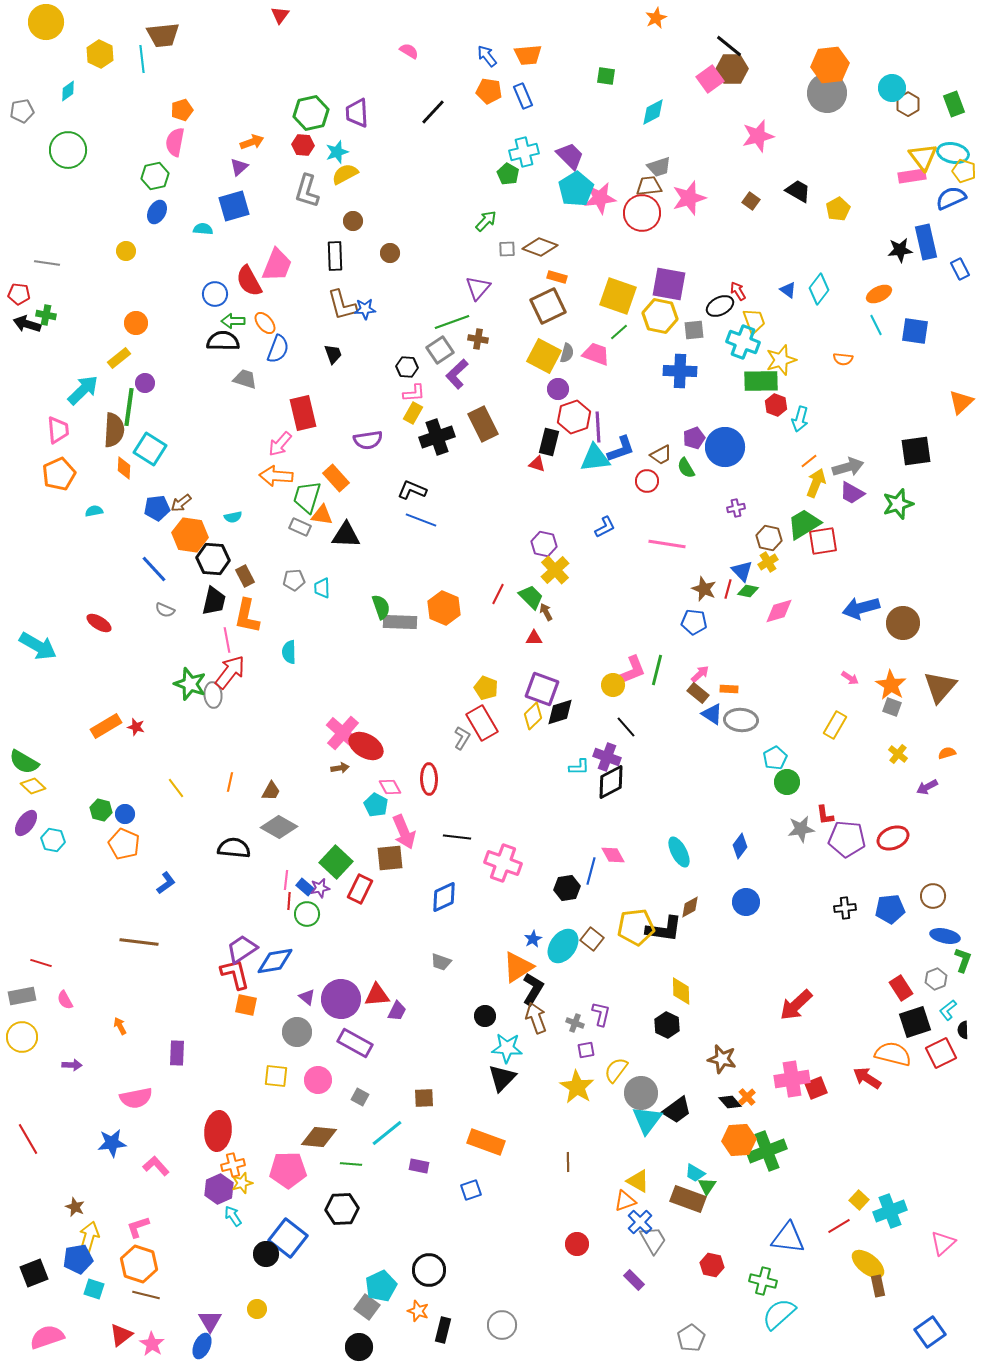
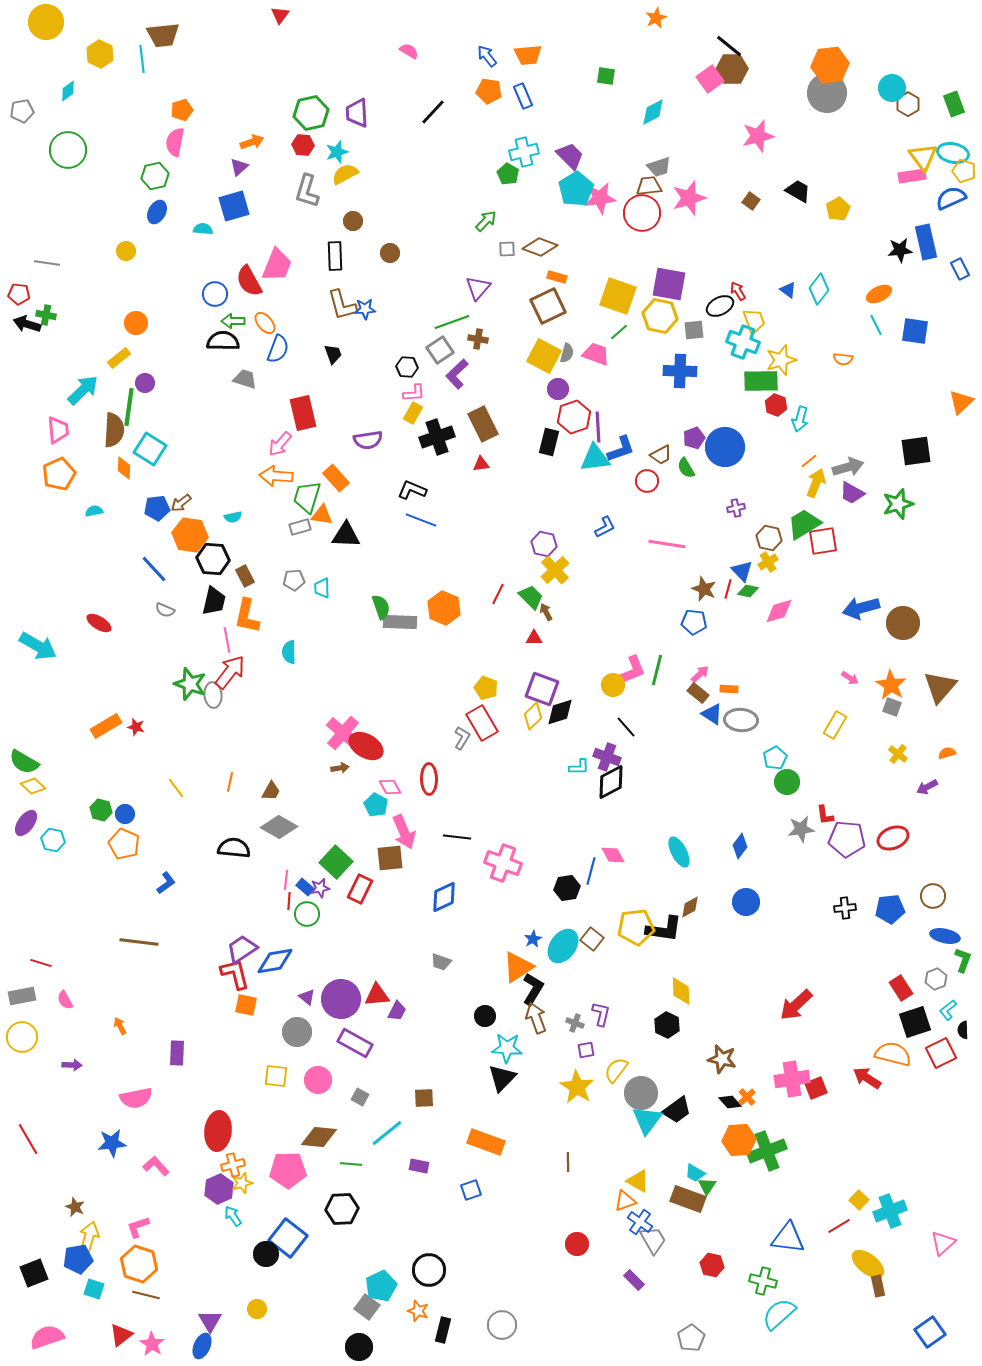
red triangle at (537, 464): moved 56 px left; rotated 24 degrees counterclockwise
gray rectangle at (300, 527): rotated 40 degrees counterclockwise
blue cross at (640, 1222): rotated 10 degrees counterclockwise
